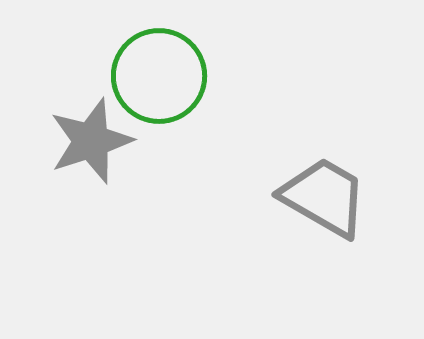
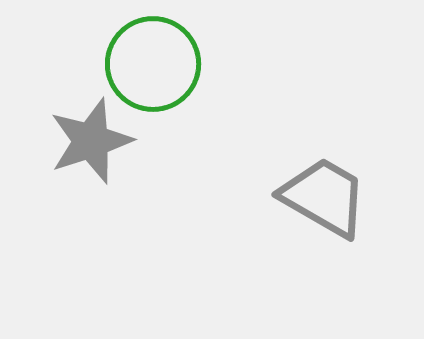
green circle: moved 6 px left, 12 px up
